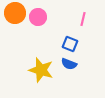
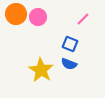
orange circle: moved 1 px right, 1 px down
pink line: rotated 32 degrees clockwise
yellow star: rotated 15 degrees clockwise
